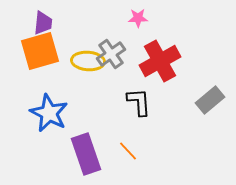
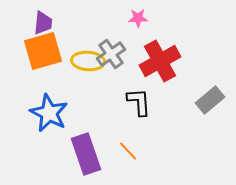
orange square: moved 3 px right
